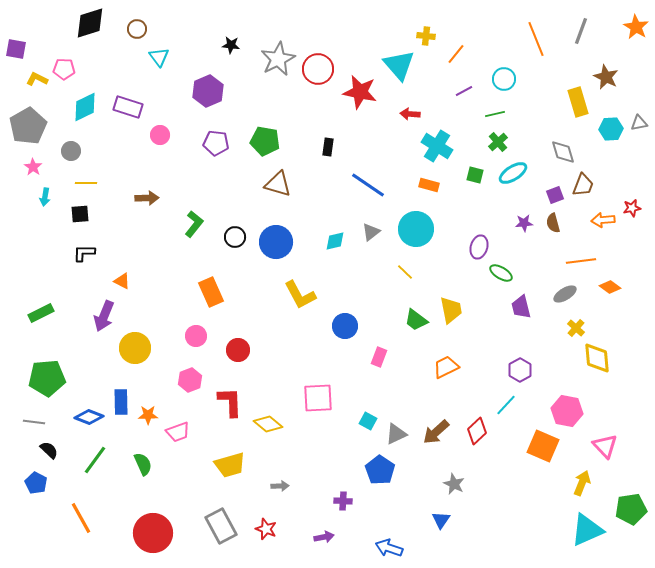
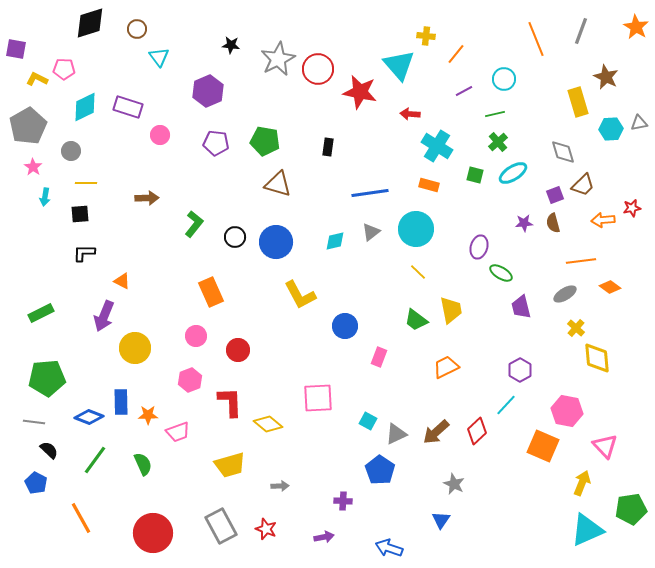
blue line at (368, 185): moved 2 px right, 8 px down; rotated 42 degrees counterclockwise
brown trapezoid at (583, 185): rotated 25 degrees clockwise
yellow line at (405, 272): moved 13 px right
